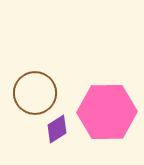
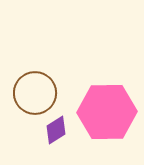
purple diamond: moved 1 px left, 1 px down
